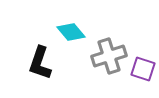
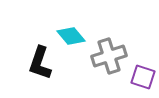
cyan diamond: moved 4 px down
purple square: moved 8 px down
